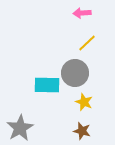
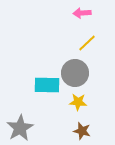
yellow star: moved 6 px left; rotated 18 degrees counterclockwise
